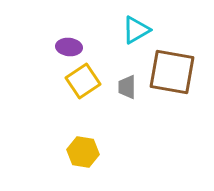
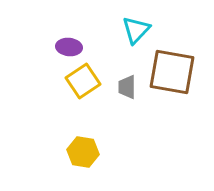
cyan triangle: rotated 16 degrees counterclockwise
